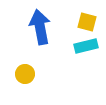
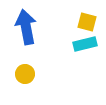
blue arrow: moved 14 px left
cyan rectangle: moved 1 px left, 2 px up
